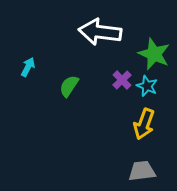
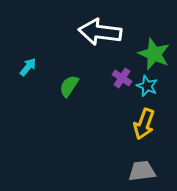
cyan arrow: rotated 12 degrees clockwise
purple cross: moved 2 px up; rotated 12 degrees counterclockwise
